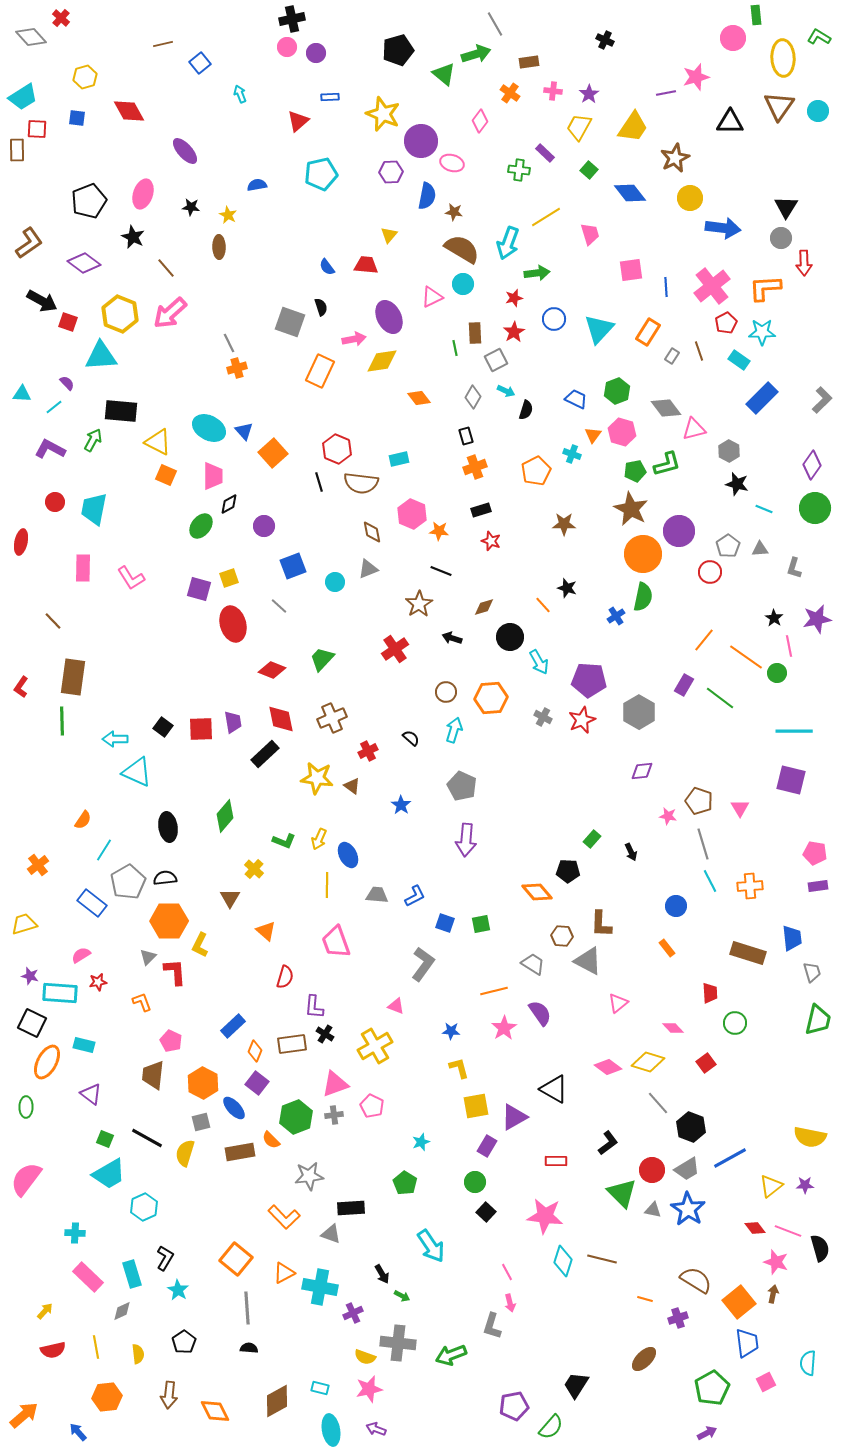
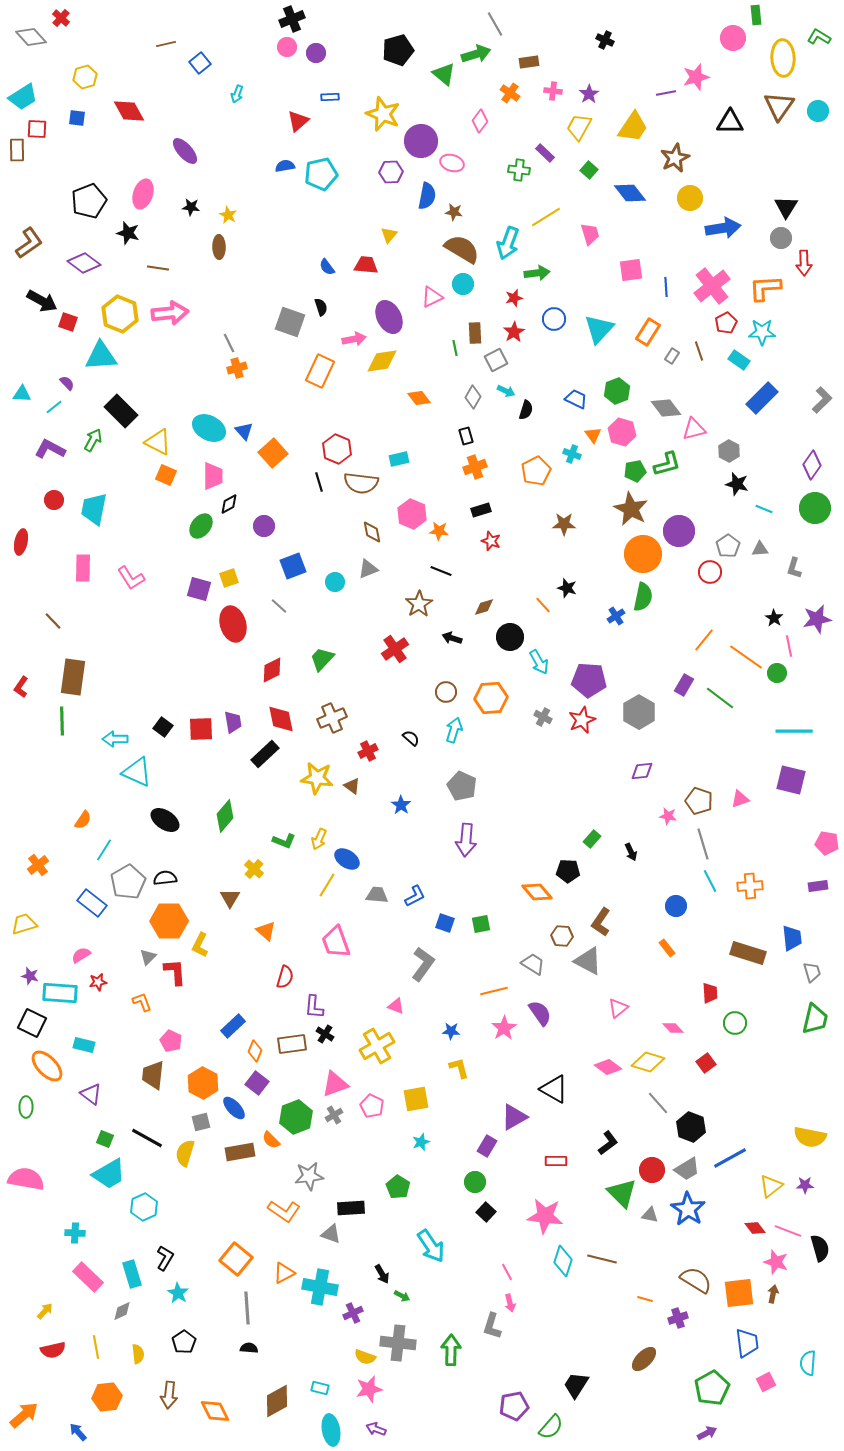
black cross at (292, 19): rotated 10 degrees counterclockwise
brown line at (163, 44): moved 3 px right
cyan arrow at (240, 94): moved 3 px left; rotated 138 degrees counterclockwise
blue semicircle at (257, 185): moved 28 px right, 19 px up
blue arrow at (723, 228): rotated 16 degrees counterclockwise
black star at (133, 237): moved 5 px left, 4 px up; rotated 10 degrees counterclockwise
brown line at (166, 268): moved 8 px left; rotated 40 degrees counterclockwise
pink arrow at (170, 313): rotated 144 degrees counterclockwise
black rectangle at (121, 411): rotated 40 degrees clockwise
orange triangle at (593, 435): rotated 12 degrees counterclockwise
red circle at (55, 502): moved 1 px left, 2 px up
red diamond at (272, 670): rotated 48 degrees counterclockwise
pink triangle at (740, 808): moved 9 px up; rotated 42 degrees clockwise
black ellipse at (168, 827): moved 3 px left, 7 px up; rotated 48 degrees counterclockwise
pink pentagon at (815, 853): moved 12 px right, 10 px up
blue ellipse at (348, 855): moved 1 px left, 4 px down; rotated 30 degrees counterclockwise
yellow line at (327, 885): rotated 30 degrees clockwise
brown L-shape at (601, 924): moved 2 px up; rotated 32 degrees clockwise
pink triangle at (618, 1003): moved 5 px down
green trapezoid at (818, 1020): moved 3 px left, 1 px up
yellow cross at (375, 1046): moved 2 px right
orange ellipse at (47, 1062): moved 4 px down; rotated 72 degrees counterclockwise
yellow square at (476, 1106): moved 60 px left, 7 px up
gray cross at (334, 1115): rotated 24 degrees counterclockwise
pink semicircle at (26, 1179): rotated 63 degrees clockwise
green pentagon at (405, 1183): moved 7 px left, 4 px down
gray triangle at (653, 1210): moved 3 px left, 5 px down
orange L-shape at (284, 1217): moved 6 px up; rotated 12 degrees counterclockwise
cyan star at (178, 1290): moved 3 px down
orange square at (739, 1302): moved 9 px up; rotated 32 degrees clockwise
green arrow at (451, 1355): moved 5 px up; rotated 112 degrees clockwise
